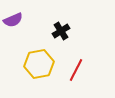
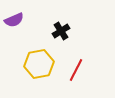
purple semicircle: moved 1 px right
